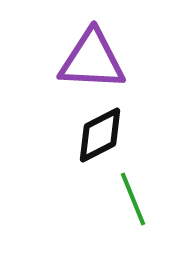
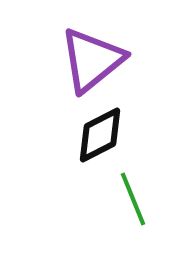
purple triangle: rotated 42 degrees counterclockwise
